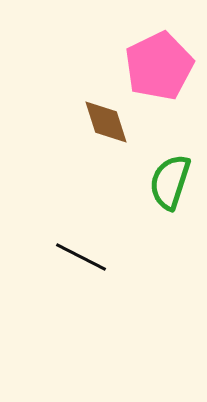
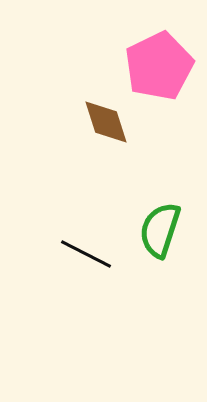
green semicircle: moved 10 px left, 48 px down
black line: moved 5 px right, 3 px up
